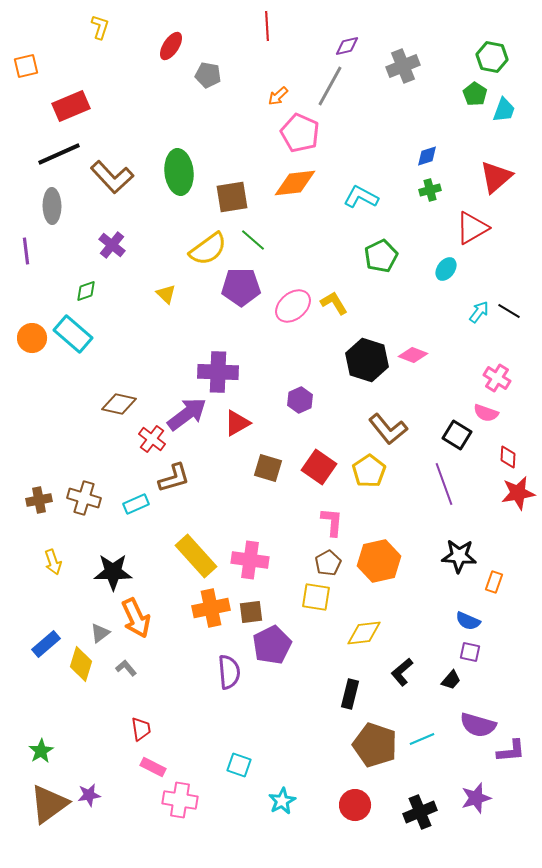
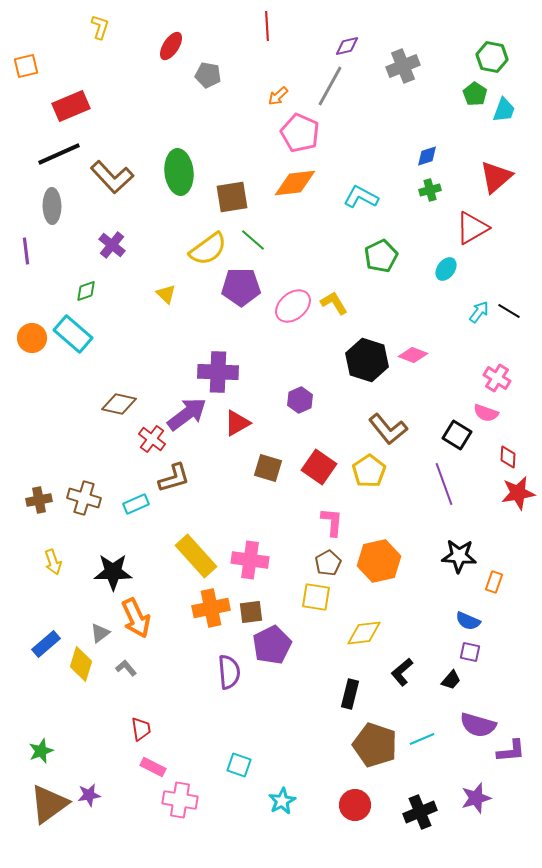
green star at (41, 751): rotated 10 degrees clockwise
